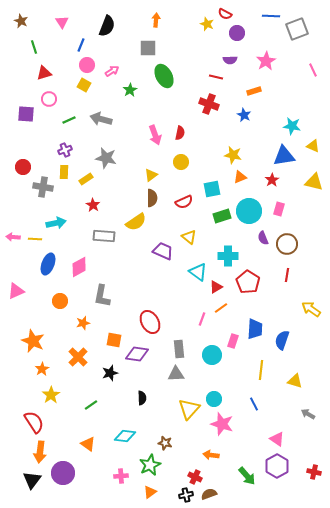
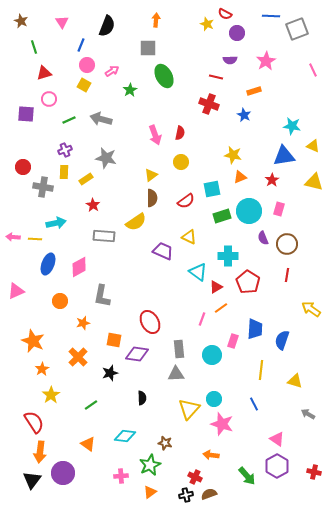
red semicircle at (184, 202): moved 2 px right, 1 px up; rotated 12 degrees counterclockwise
yellow triangle at (189, 237): rotated 14 degrees counterclockwise
